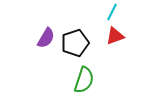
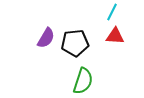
red triangle: rotated 24 degrees clockwise
black pentagon: rotated 12 degrees clockwise
green semicircle: moved 1 px left, 1 px down
